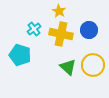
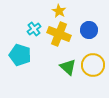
yellow cross: moved 2 px left; rotated 10 degrees clockwise
